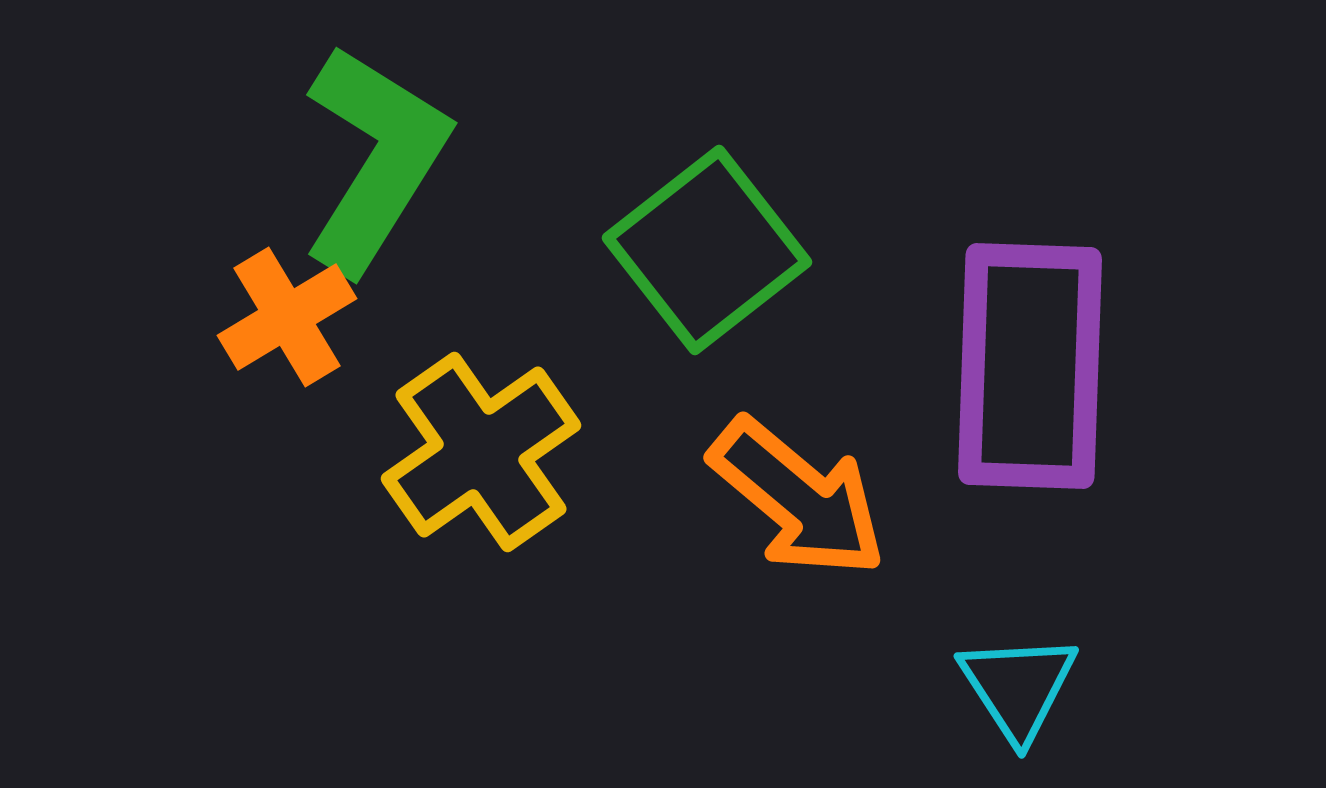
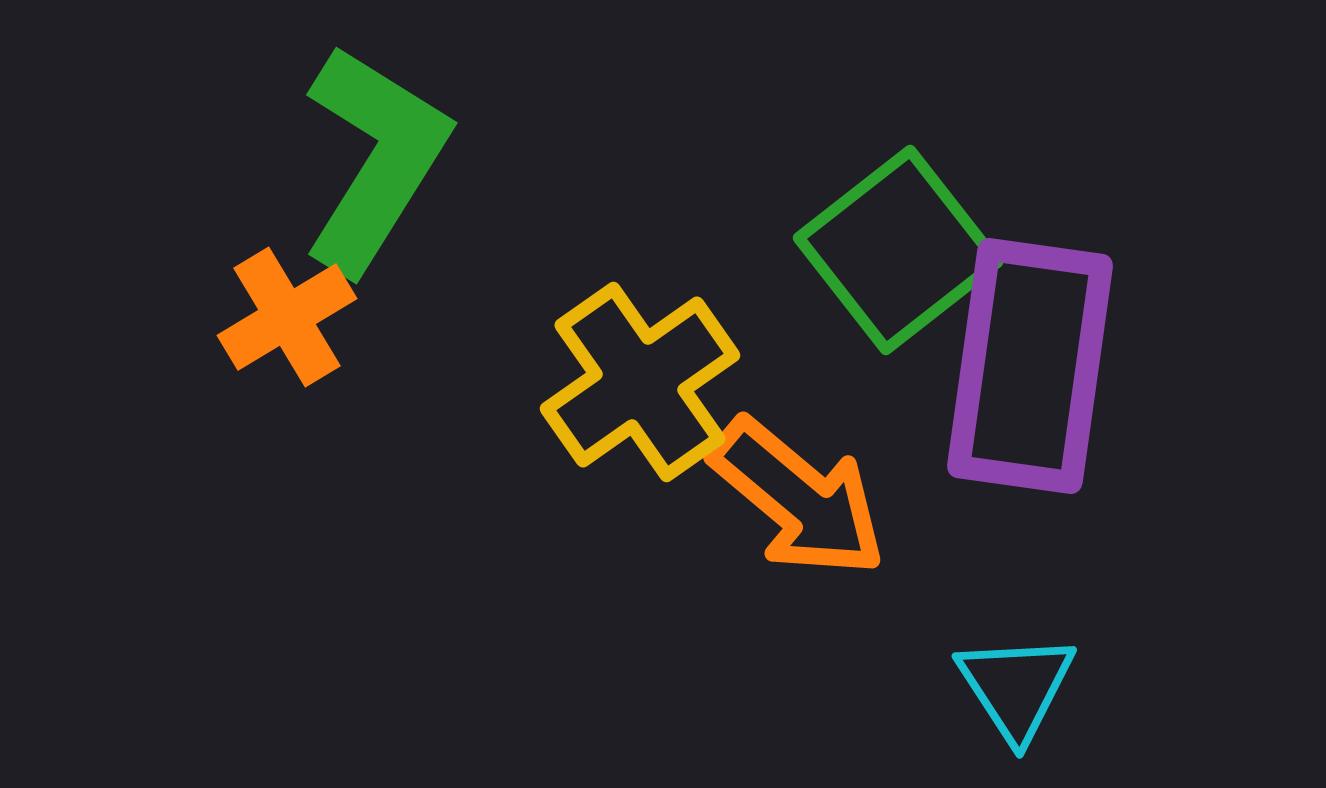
green square: moved 191 px right
purple rectangle: rotated 6 degrees clockwise
yellow cross: moved 159 px right, 70 px up
cyan triangle: moved 2 px left
